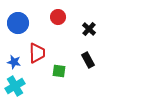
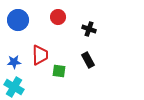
blue circle: moved 3 px up
black cross: rotated 24 degrees counterclockwise
red trapezoid: moved 3 px right, 2 px down
blue star: rotated 16 degrees counterclockwise
cyan cross: moved 1 px left, 1 px down; rotated 30 degrees counterclockwise
